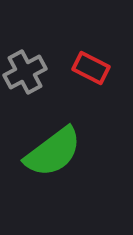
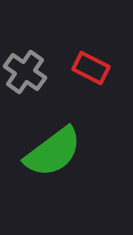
gray cross: rotated 27 degrees counterclockwise
